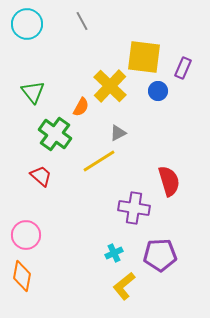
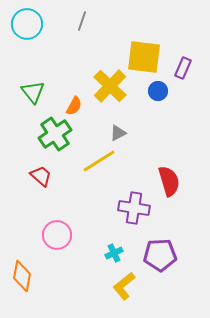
gray line: rotated 48 degrees clockwise
orange semicircle: moved 7 px left, 1 px up
green cross: rotated 20 degrees clockwise
pink circle: moved 31 px right
